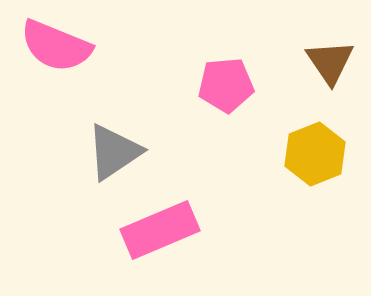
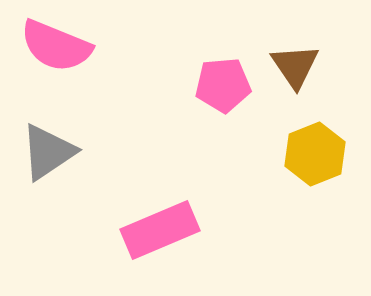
brown triangle: moved 35 px left, 4 px down
pink pentagon: moved 3 px left
gray triangle: moved 66 px left
